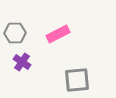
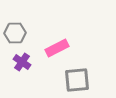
pink rectangle: moved 1 px left, 14 px down
